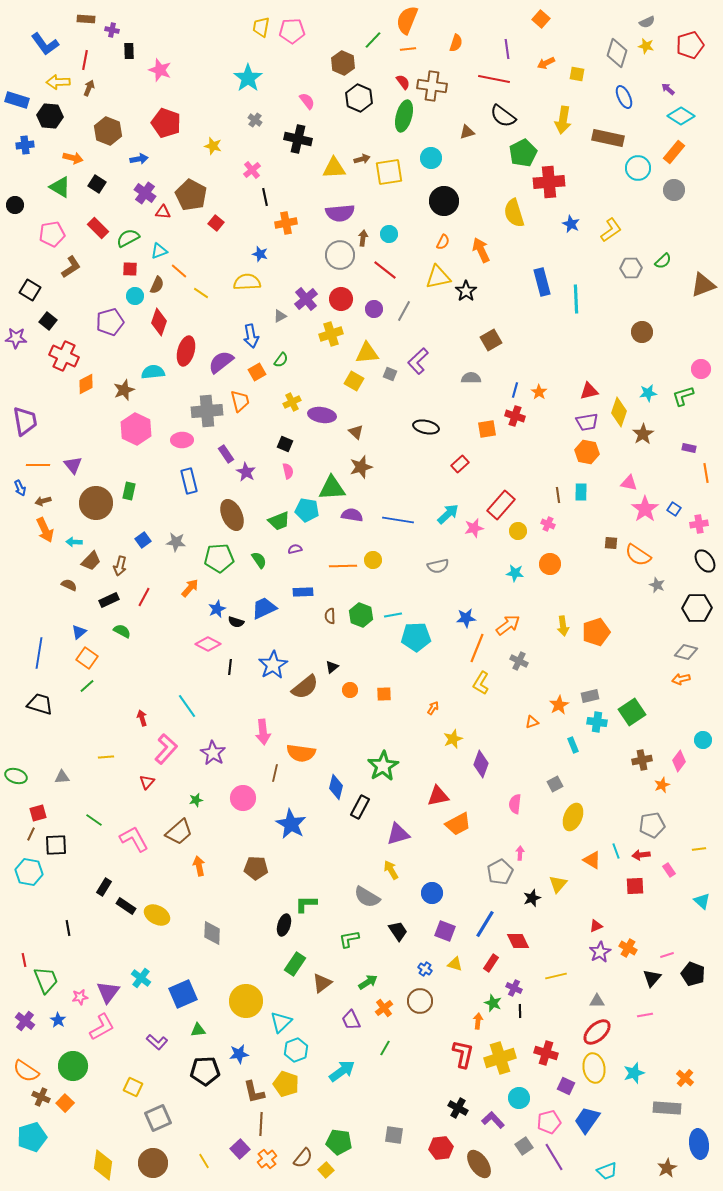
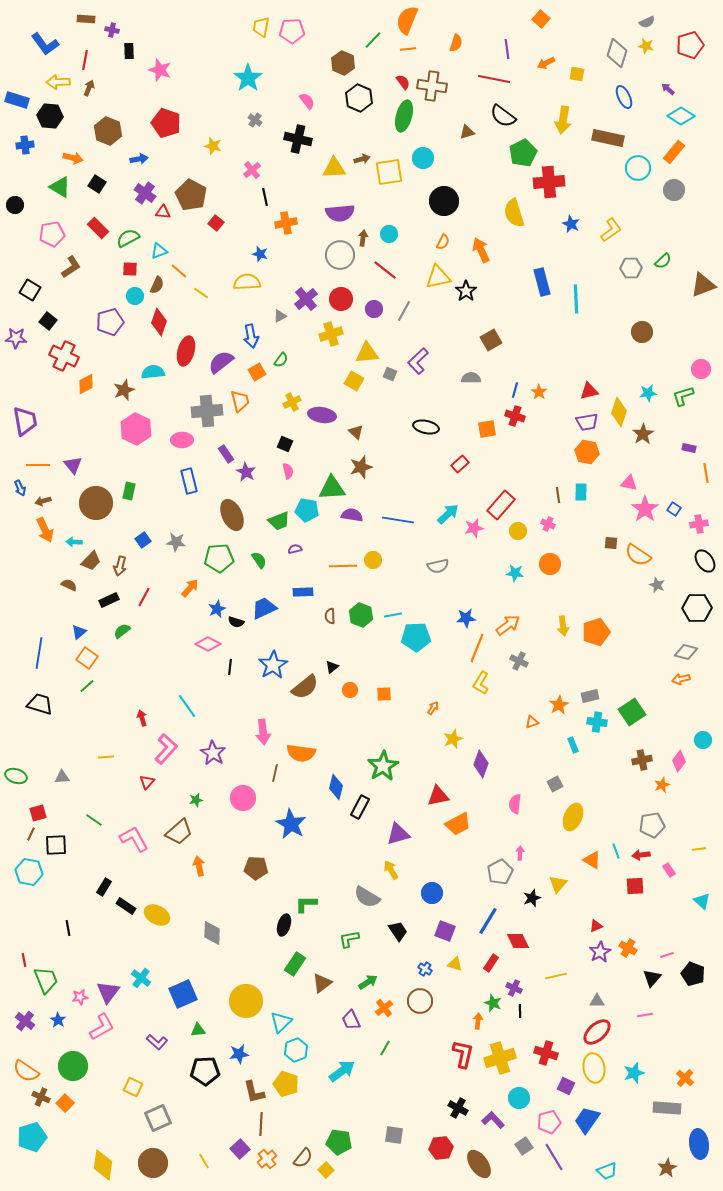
cyan circle at (431, 158): moved 8 px left
green semicircle at (122, 631): rotated 66 degrees counterclockwise
blue line at (485, 924): moved 3 px right, 3 px up
